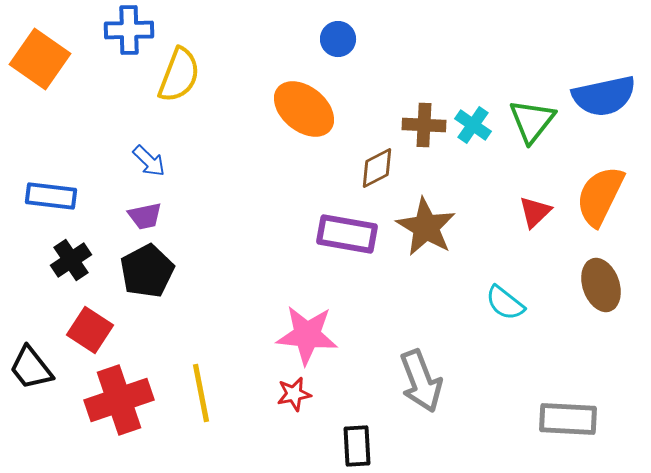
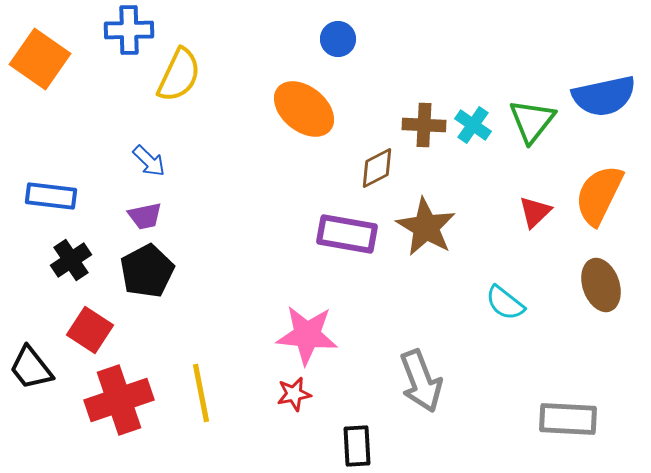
yellow semicircle: rotated 4 degrees clockwise
orange semicircle: moved 1 px left, 1 px up
